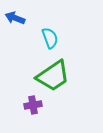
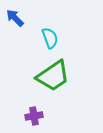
blue arrow: rotated 24 degrees clockwise
purple cross: moved 1 px right, 11 px down
